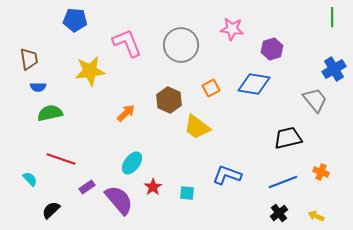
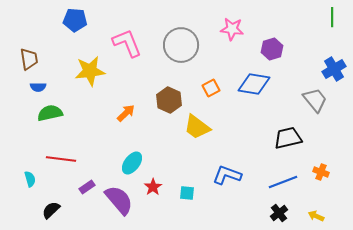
red line: rotated 12 degrees counterclockwise
cyan semicircle: rotated 28 degrees clockwise
